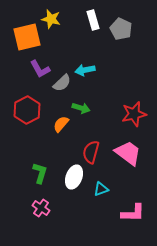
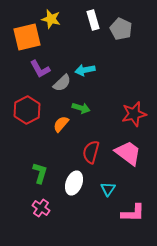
white ellipse: moved 6 px down
cyan triangle: moved 7 px right; rotated 35 degrees counterclockwise
